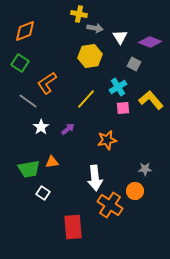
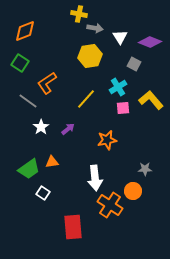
green trapezoid: rotated 25 degrees counterclockwise
orange circle: moved 2 px left
